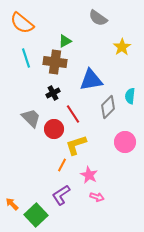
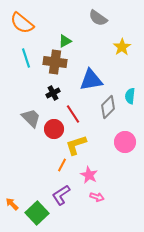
green square: moved 1 px right, 2 px up
